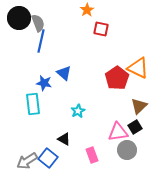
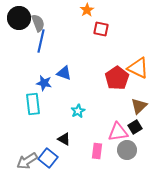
blue triangle: rotated 21 degrees counterclockwise
pink rectangle: moved 5 px right, 4 px up; rotated 28 degrees clockwise
